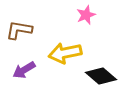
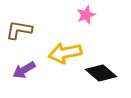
black diamond: moved 3 px up
